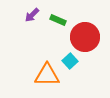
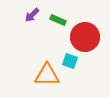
cyan square: rotated 28 degrees counterclockwise
